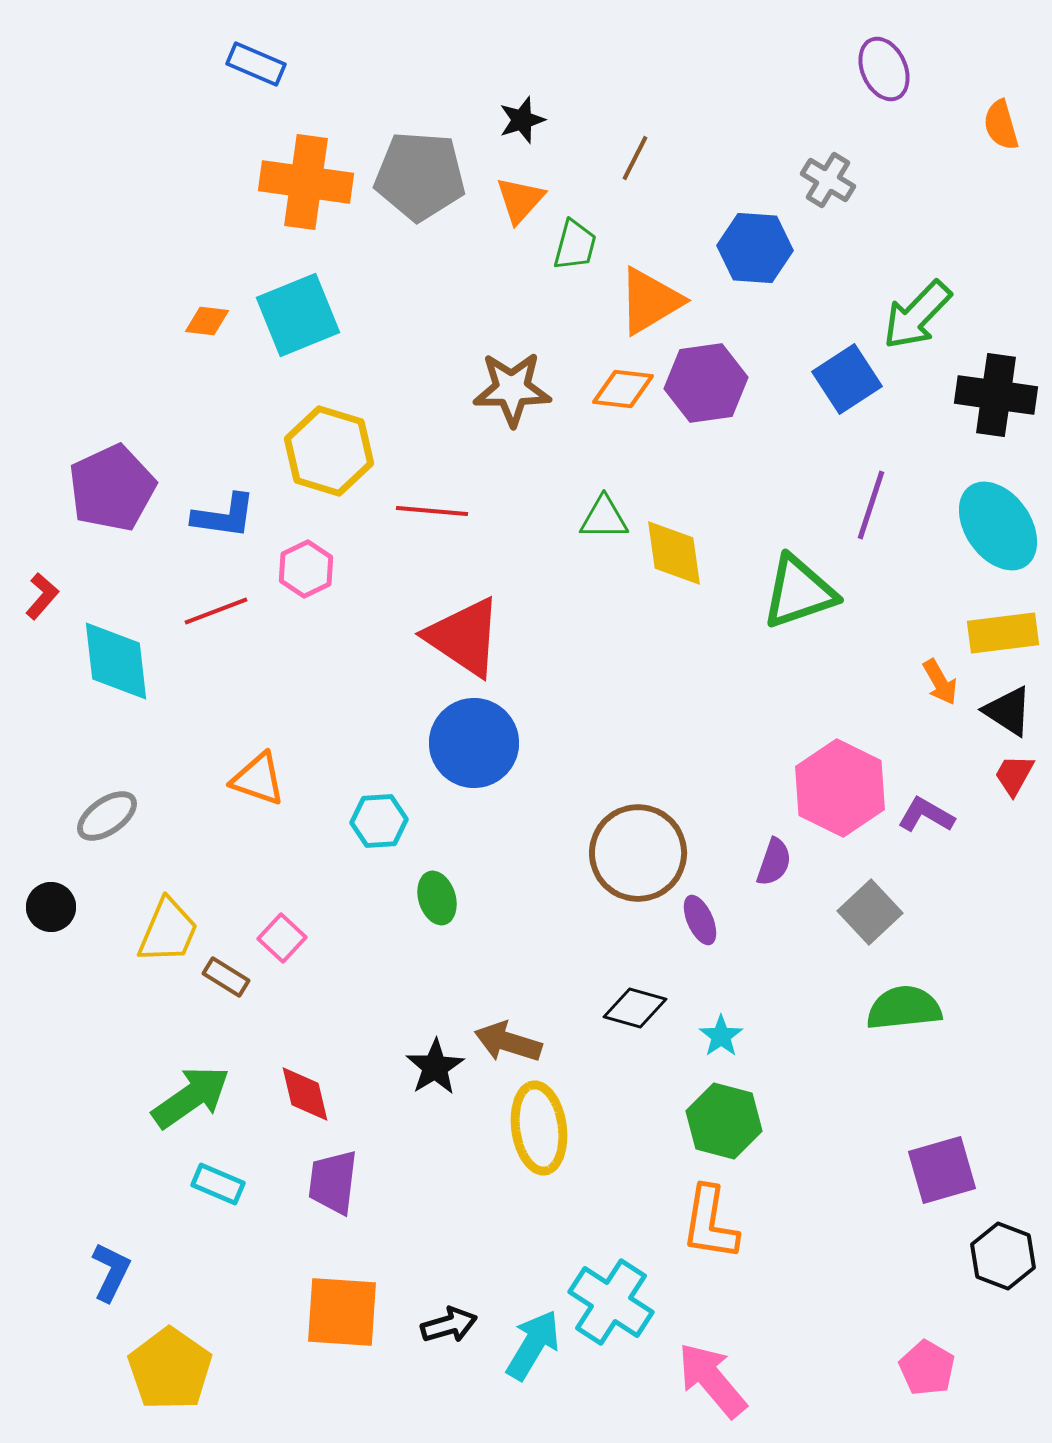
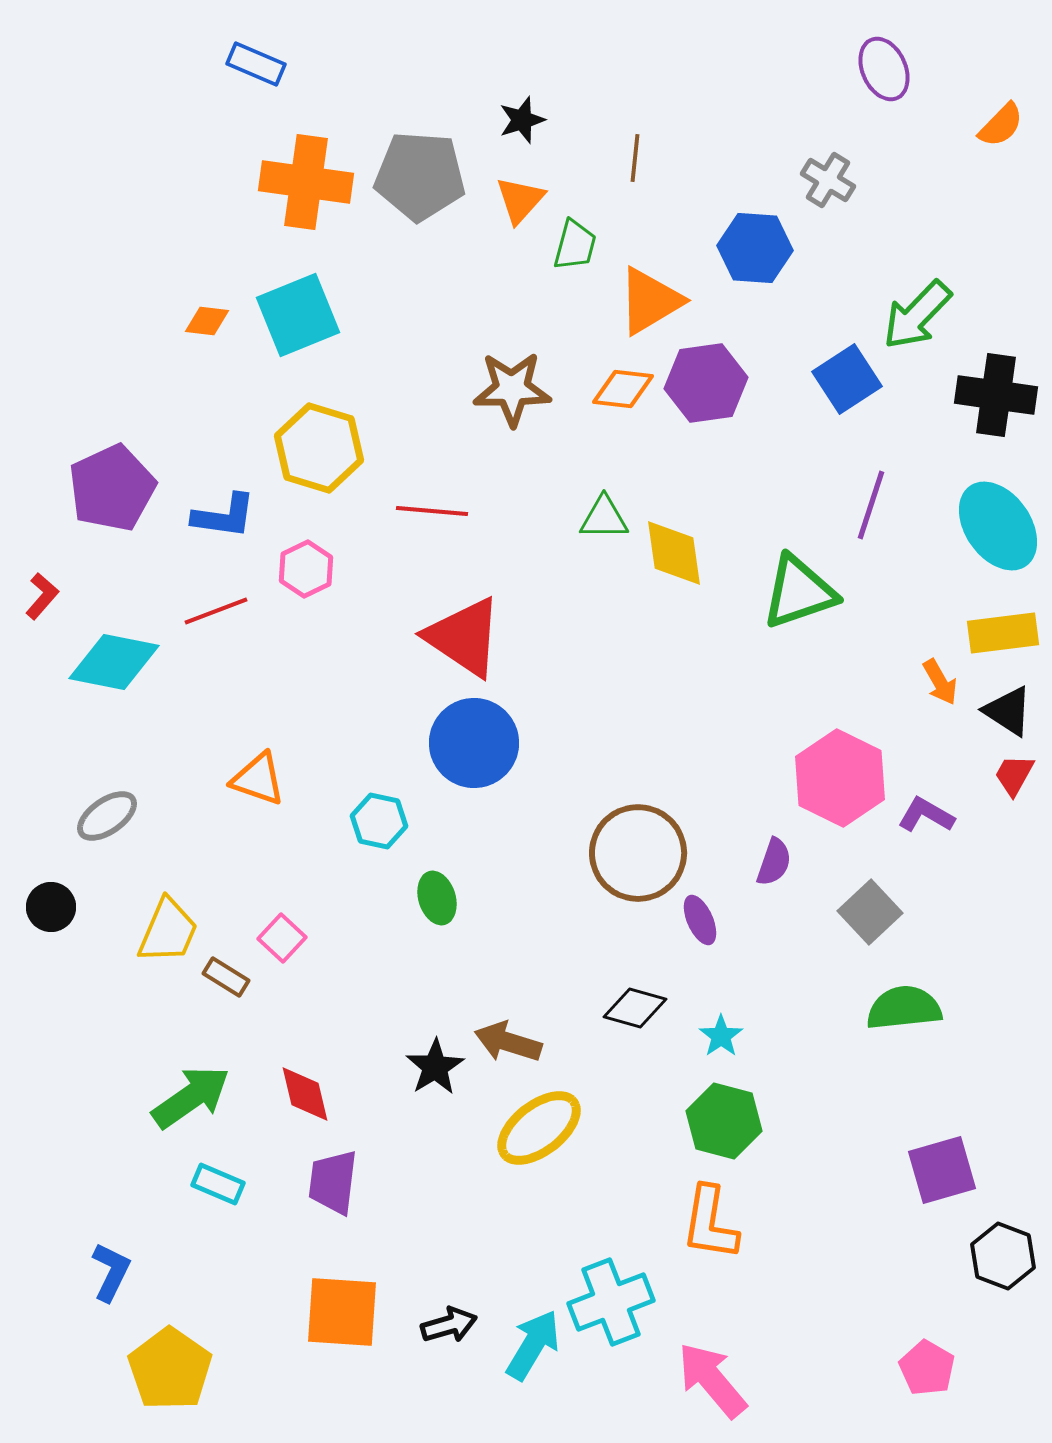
orange semicircle at (1001, 125): rotated 120 degrees counterclockwise
brown line at (635, 158): rotated 21 degrees counterclockwise
yellow hexagon at (329, 451): moved 10 px left, 3 px up
cyan diamond at (116, 661): moved 2 px left, 1 px down; rotated 72 degrees counterclockwise
pink hexagon at (840, 788): moved 10 px up
cyan hexagon at (379, 821): rotated 16 degrees clockwise
yellow ellipse at (539, 1128): rotated 60 degrees clockwise
cyan cross at (611, 1302): rotated 36 degrees clockwise
